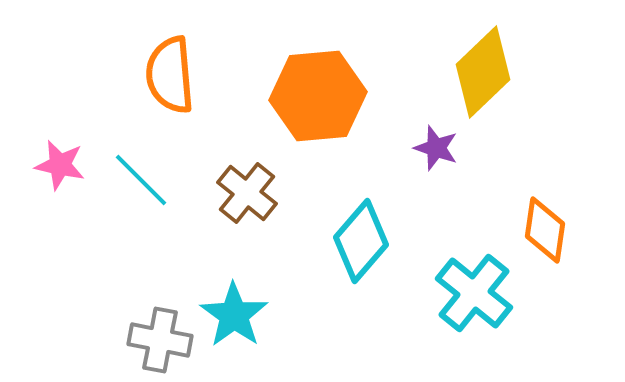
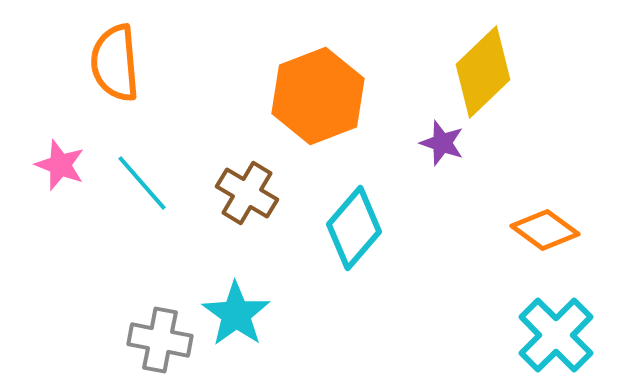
orange semicircle: moved 55 px left, 12 px up
orange hexagon: rotated 16 degrees counterclockwise
purple star: moved 6 px right, 5 px up
pink star: rotated 9 degrees clockwise
cyan line: moved 1 px right, 3 px down; rotated 4 degrees clockwise
brown cross: rotated 8 degrees counterclockwise
orange diamond: rotated 62 degrees counterclockwise
cyan diamond: moved 7 px left, 13 px up
cyan cross: moved 82 px right, 42 px down; rotated 6 degrees clockwise
cyan star: moved 2 px right, 1 px up
